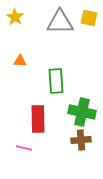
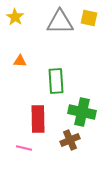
brown cross: moved 11 px left; rotated 18 degrees counterclockwise
